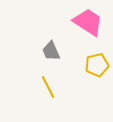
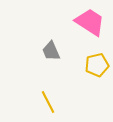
pink trapezoid: moved 2 px right
yellow line: moved 15 px down
